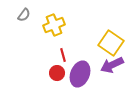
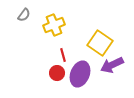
yellow square: moved 11 px left
